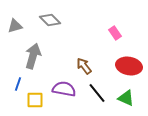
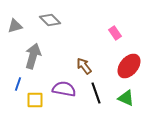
red ellipse: rotated 60 degrees counterclockwise
black line: moved 1 px left; rotated 20 degrees clockwise
